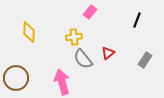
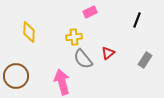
pink rectangle: rotated 24 degrees clockwise
brown circle: moved 2 px up
